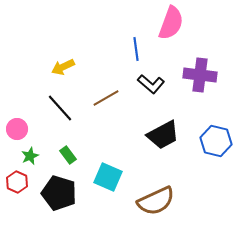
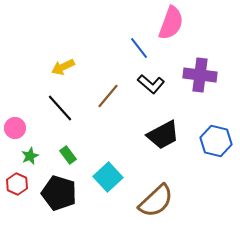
blue line: moved 3 px right, 1 px up; rotated 30 degrees counterclockwise
brown line: moved 2 px right, 2 px up; rotated 20 degrees counterclockwise
pink circle: moved 2 px left, 1 px up
cyan square: rotated 24 degrees clockwise
red hexagon: moved 2 px down
brown semicircle: rotated 18 degrees counterclockwise
